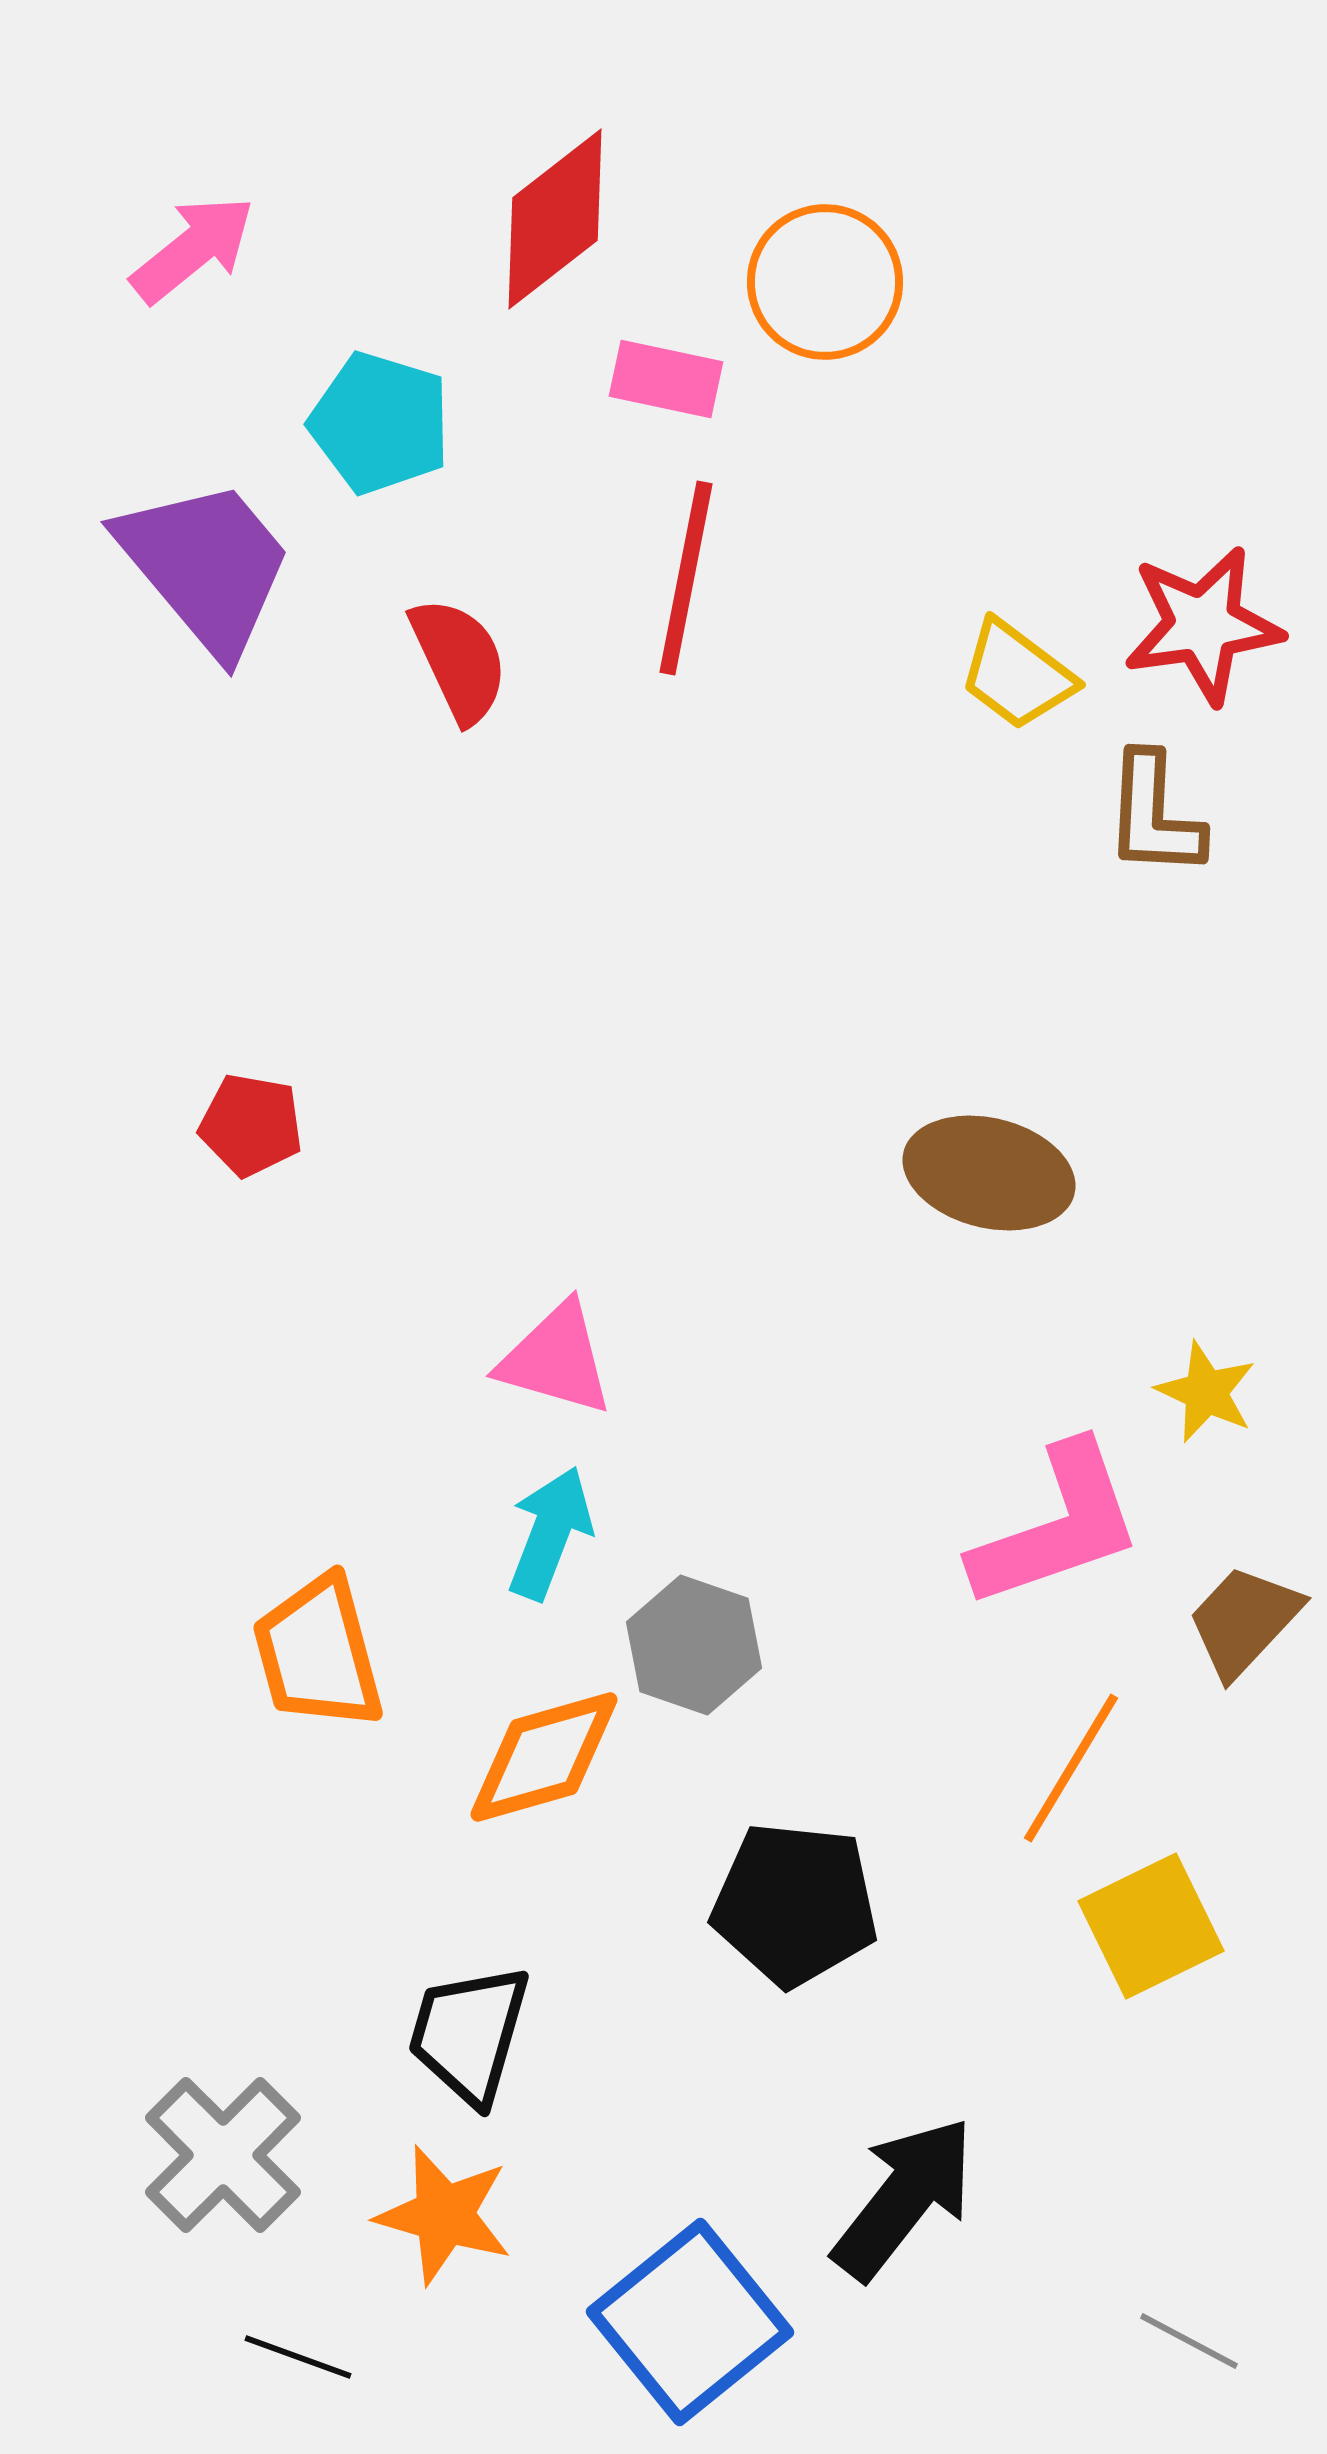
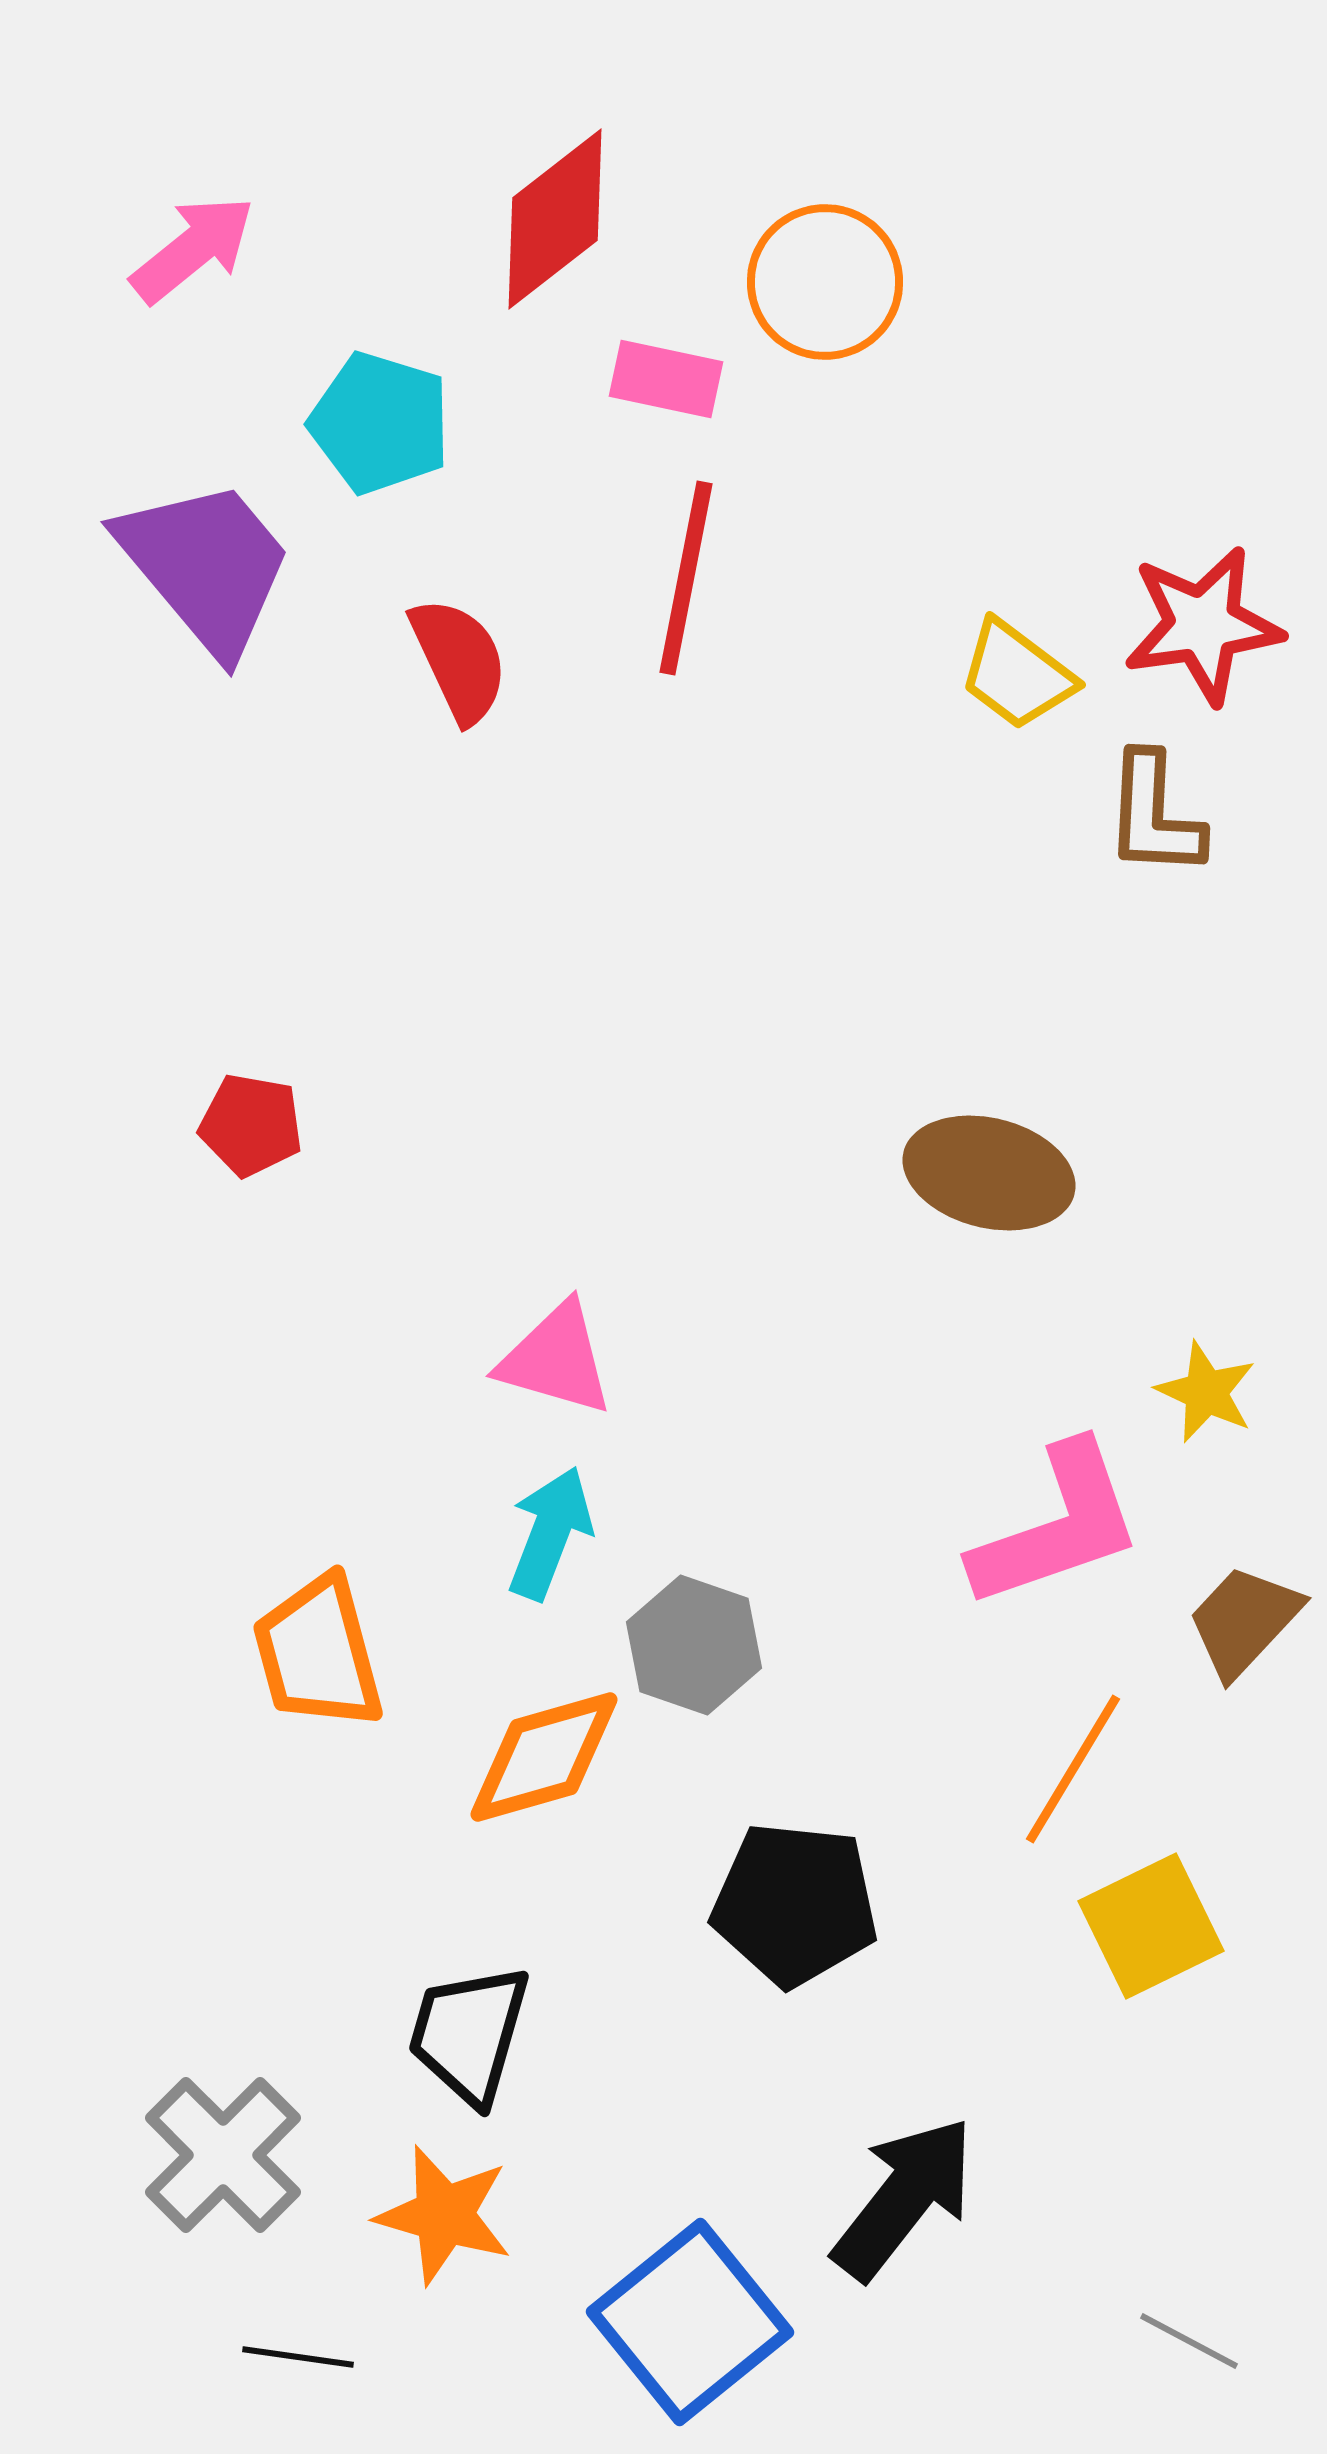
orange line: moved 2 px right, 1 px down
black line: rotated 12 degrees counterclockwise
